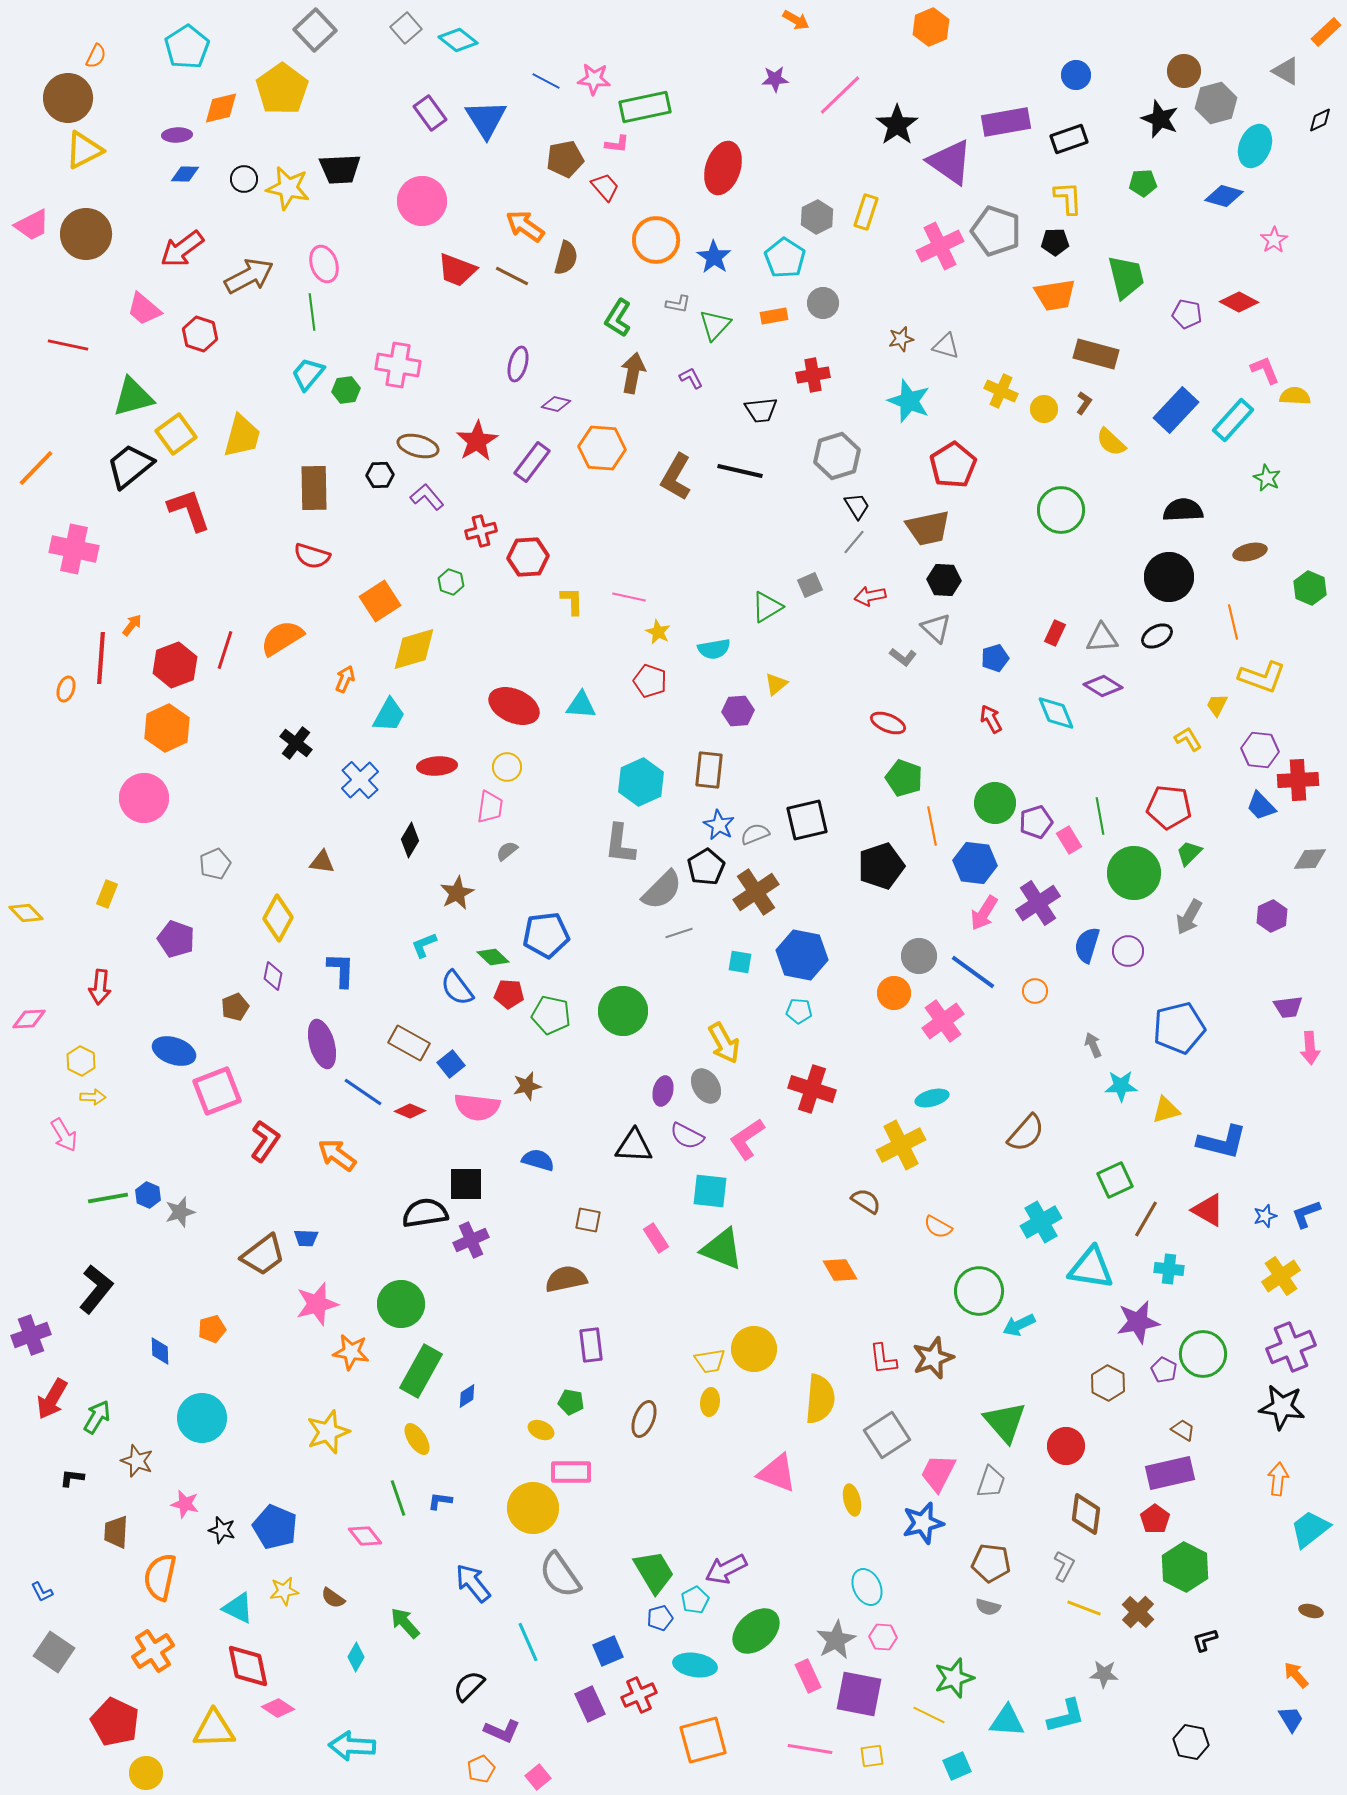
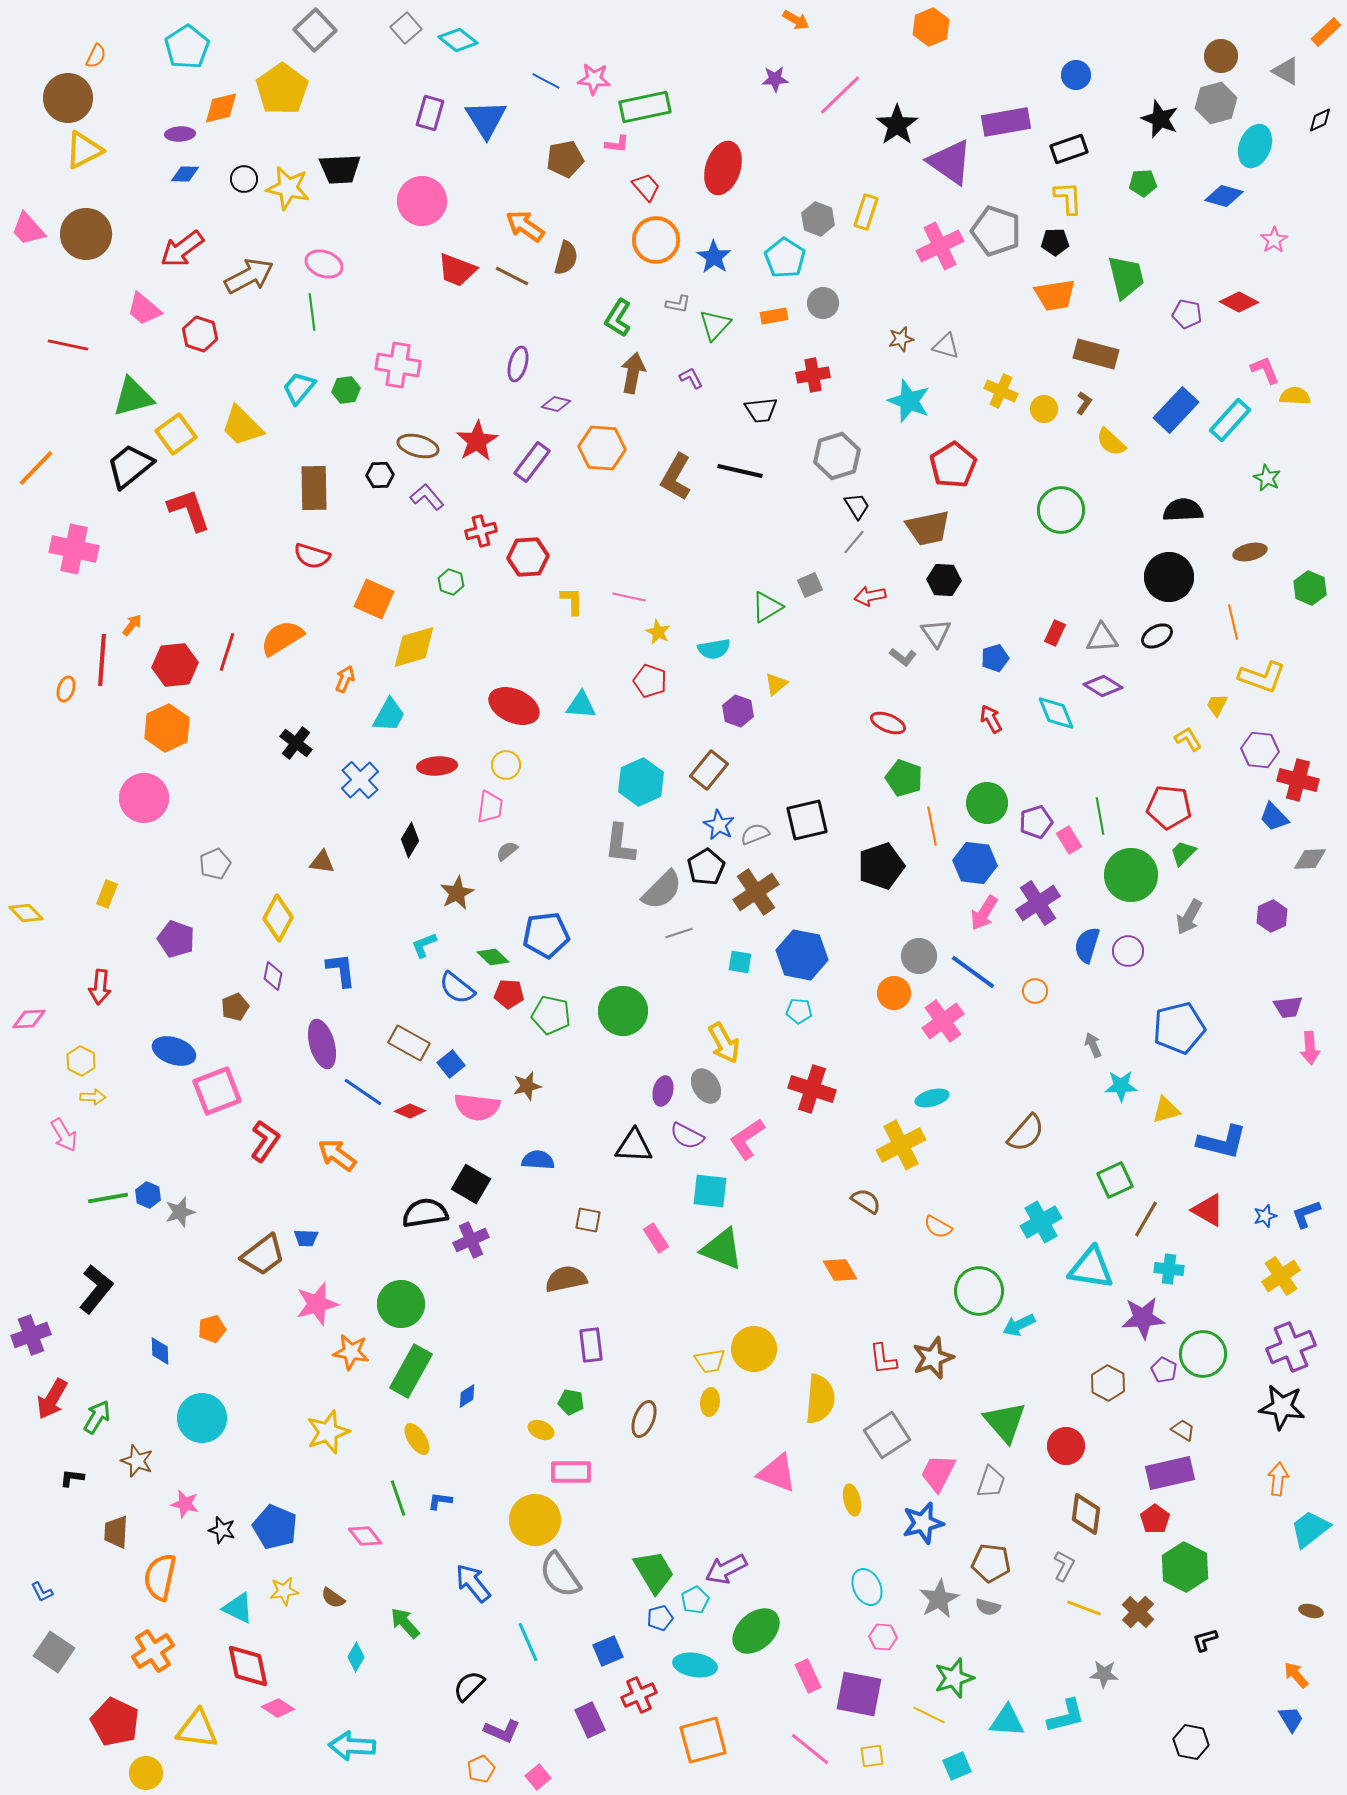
brown circle at (1184, 71): moved 37 px right, 15 px up
purple rectangle at (430, 113): rotated 52 degrees clockwise
purple ellipse at (177, 135): moved 3 px right, 1 px up
black rectangle at (1069, 139): moved 10 px down
red trapezoid at (605, 187): moved 41 px right
gray hexagon at (817, 217): moved 1 px right, 2 px down; rotated 12 degrees counterclockwise
pink trapezoid at (32, 225): moved 4 px left, 4 px down; rotated 75 degrees clockwise
pink ellipse at (324, 264): rotated 51 degrees counterclockwise
cyan trapezoid at (308, 374): moved 9 px left, 14 px down
cyan rectangle at (1233, 420): moved 3 px left
yellow trapezoid at (242, 436): moved 10 px up; rotated 120 degrees clockwise
orange square at (380, 601): moved 6 px left, 2 px up; rotated 33 degrees counterclockwise
gray triangle at (936, 628): moved 5 px down; rotated 12 degrees clockwise
yellow diamond at (414, 649): moved 2 px up
red line at (225, 650): moved 2 px right, 2 px down
red line at (101, 658): moved 1 px right, 2 px down
red hexagon at (175, 665): rotated 15 degrees clockwise
purple hexagon at (738, 711): rotated 24 degrees clockwise
yellow circle at (507, 767): moved 1 px left, 2 px up
brown rectangle at (709, 770): rotated 33 degrees clockwise
red cross at (1298, 780): rotated 18 degrees clockwise
green circle at (995, 803): moved 8 px left
blue trapezoid at (1261, 806): moved 13 px right, 11 px down
green trapezoid at (1189, 853): moved 6 px left
green circle at (1134, 873): moved 3 px left, 2 px down
blue L-shape at (341, 970): rotated 9 degrees counterclockwise
blue semicircle at (457, 988): rotated 15 degrees counterclockwise
blue semicircle at (538, 1160): rotated 12 degrees counterclockwise
black square at (466, 1184): moved 5 px right; rotated 30 degrees clockwise
purple star at (1138, 1322): moved 5 px right, 4 px up; rotated 6 degrees clockwise
green rectangle at (421, 1371): moved 10 px left
yellow circle at (533, 1508): moved 2 px right, 12 px down
gray star at (836, 1640): moved 103 px right, 41 px up
purple rectangle at (590, 1704): moved 16 px down
yellow triangle at (214, 1729): moved 17 px left; rotated 9 degrees clockwise
pink line at (810, 1749): rotated 30 degrees clockwise
